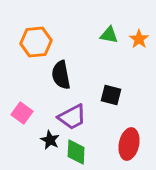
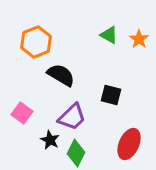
green triangle: rotated 18 degrees clockwise
orange hexagon: rotated 16 degrees counterclockwise
black semicircle: rotated 132 degrees clockwise
purple trapezoid: rotated 16 degrees counterclockwise
red ellipse: rotated 12 degrees clockwise
green diamond: moved 1 px down; rotated 24 degrees clockwise
